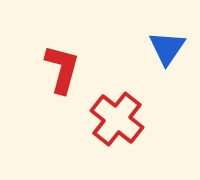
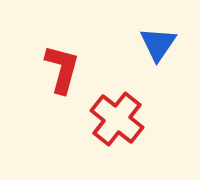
blue triangle: moved 9 px left, 4 px up
